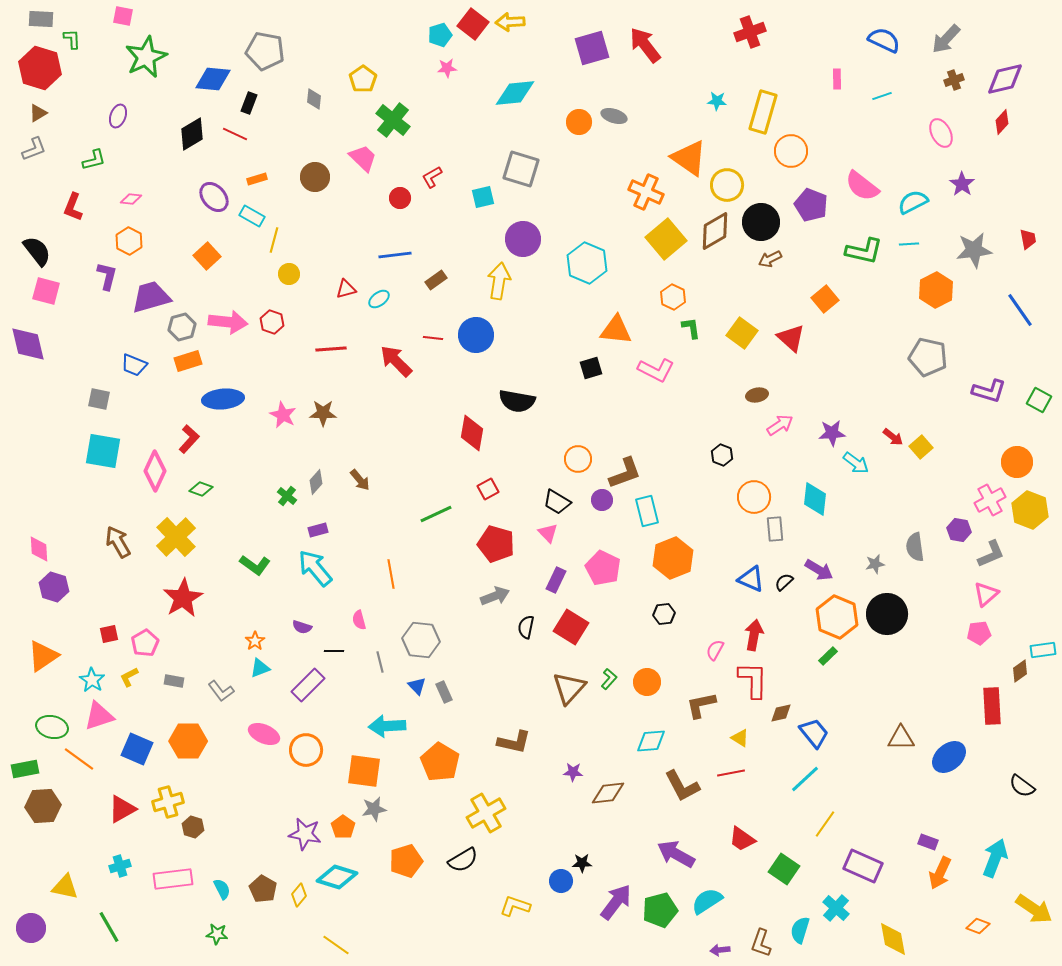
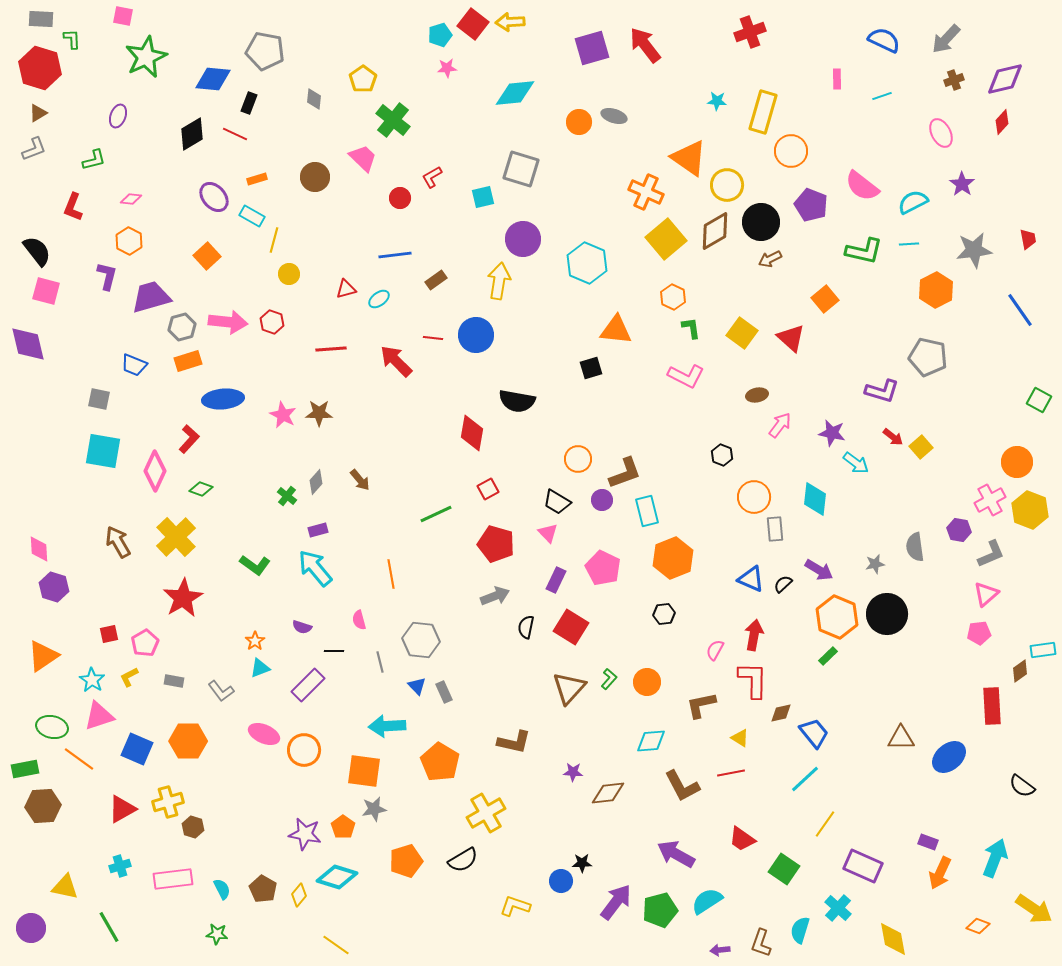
pink L-shape at (656, 370): moved 30 px right, 6 px down
purple L-shape at (989, 391): moved 107 px left
brown star at (323, 413): moved 4 px left
pink arrow at (780, 425): rotated 20 degrees counterclockwise
purple star at (832, 433): rotated 16 degrees clockwise
black semicircle at (784, 582): moved 1 px left, 2 px down
orange circle at (306, 750): moved 2 px left
cyan cross at (836, 908): moved 2 px right
